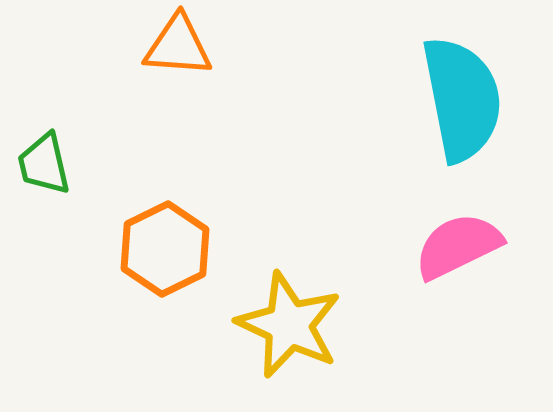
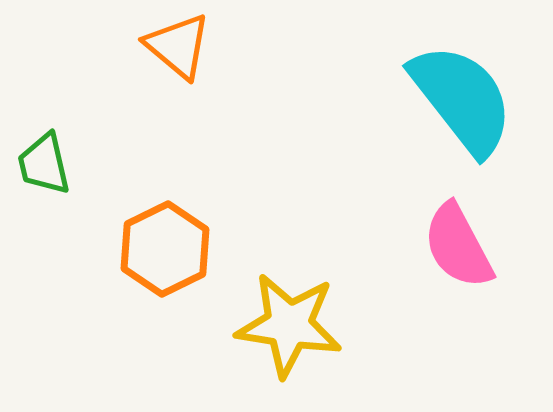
orange triangle: rotated 36 degrees clockwise
cyan semicircle: rotated 27 degrees counterclockwise
pink semicircle: rotated 92 degrees counterclockwise
yellow star: rotated 16 degrees counterclockwise
